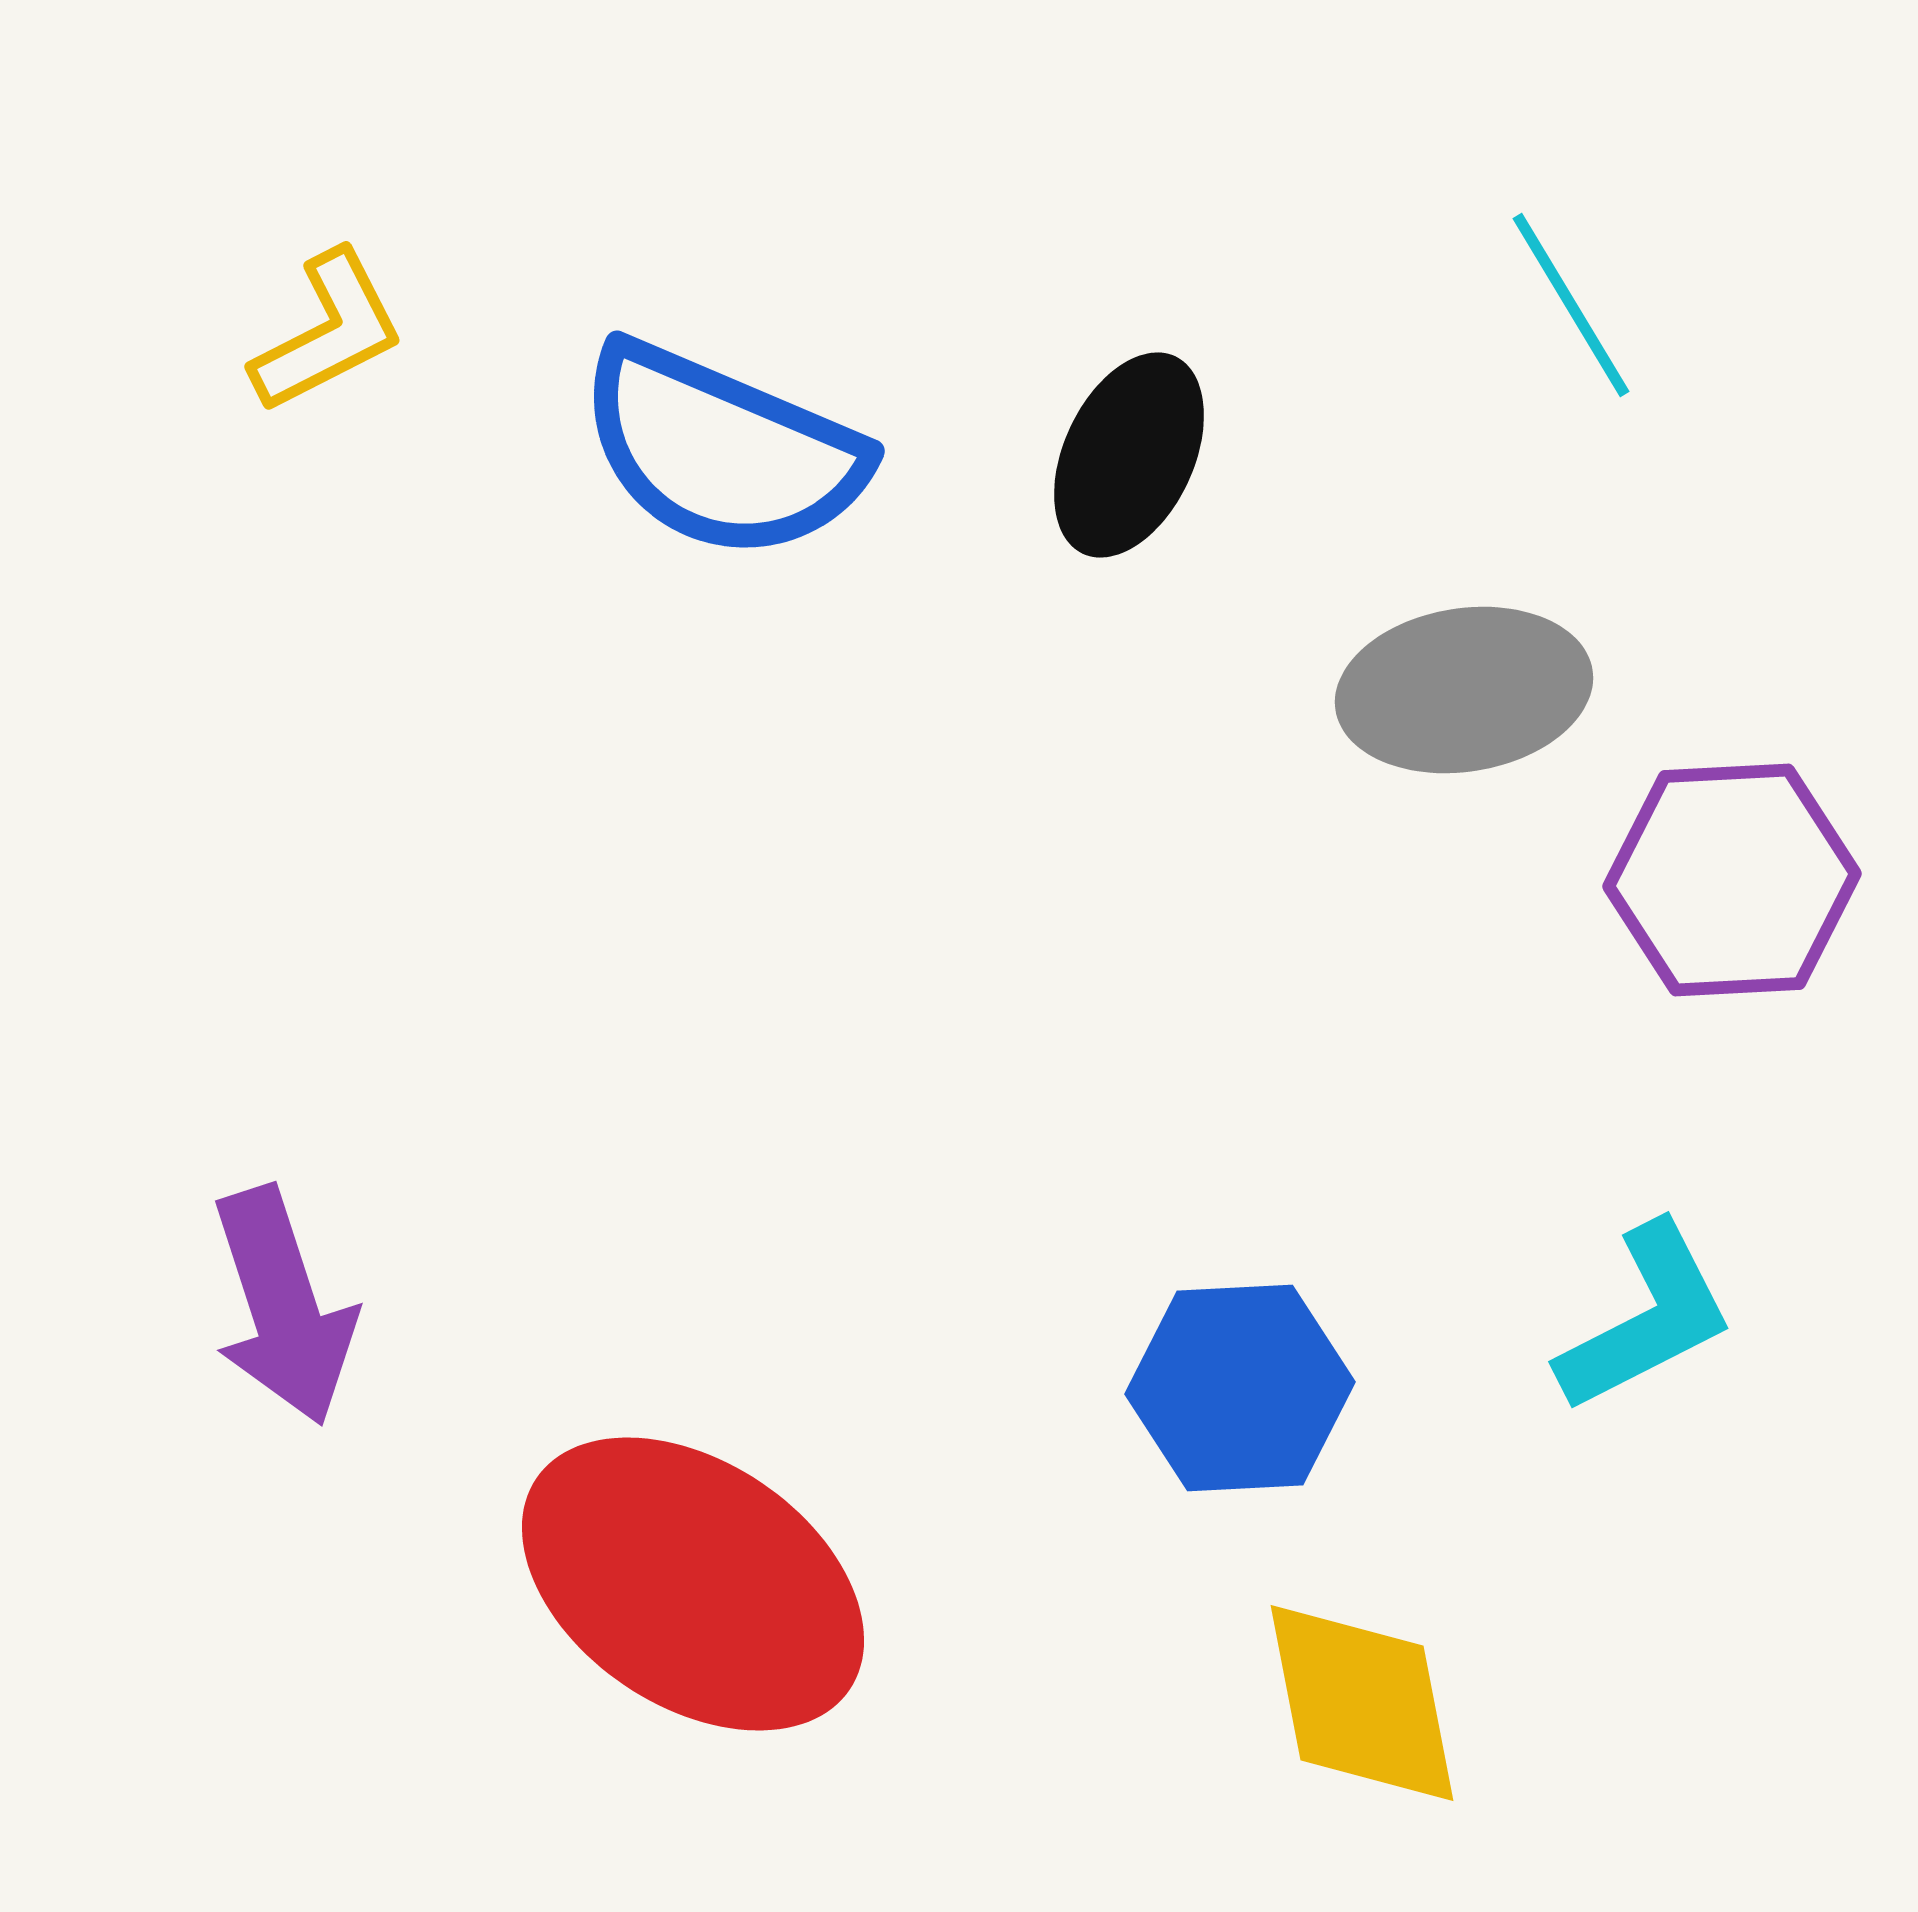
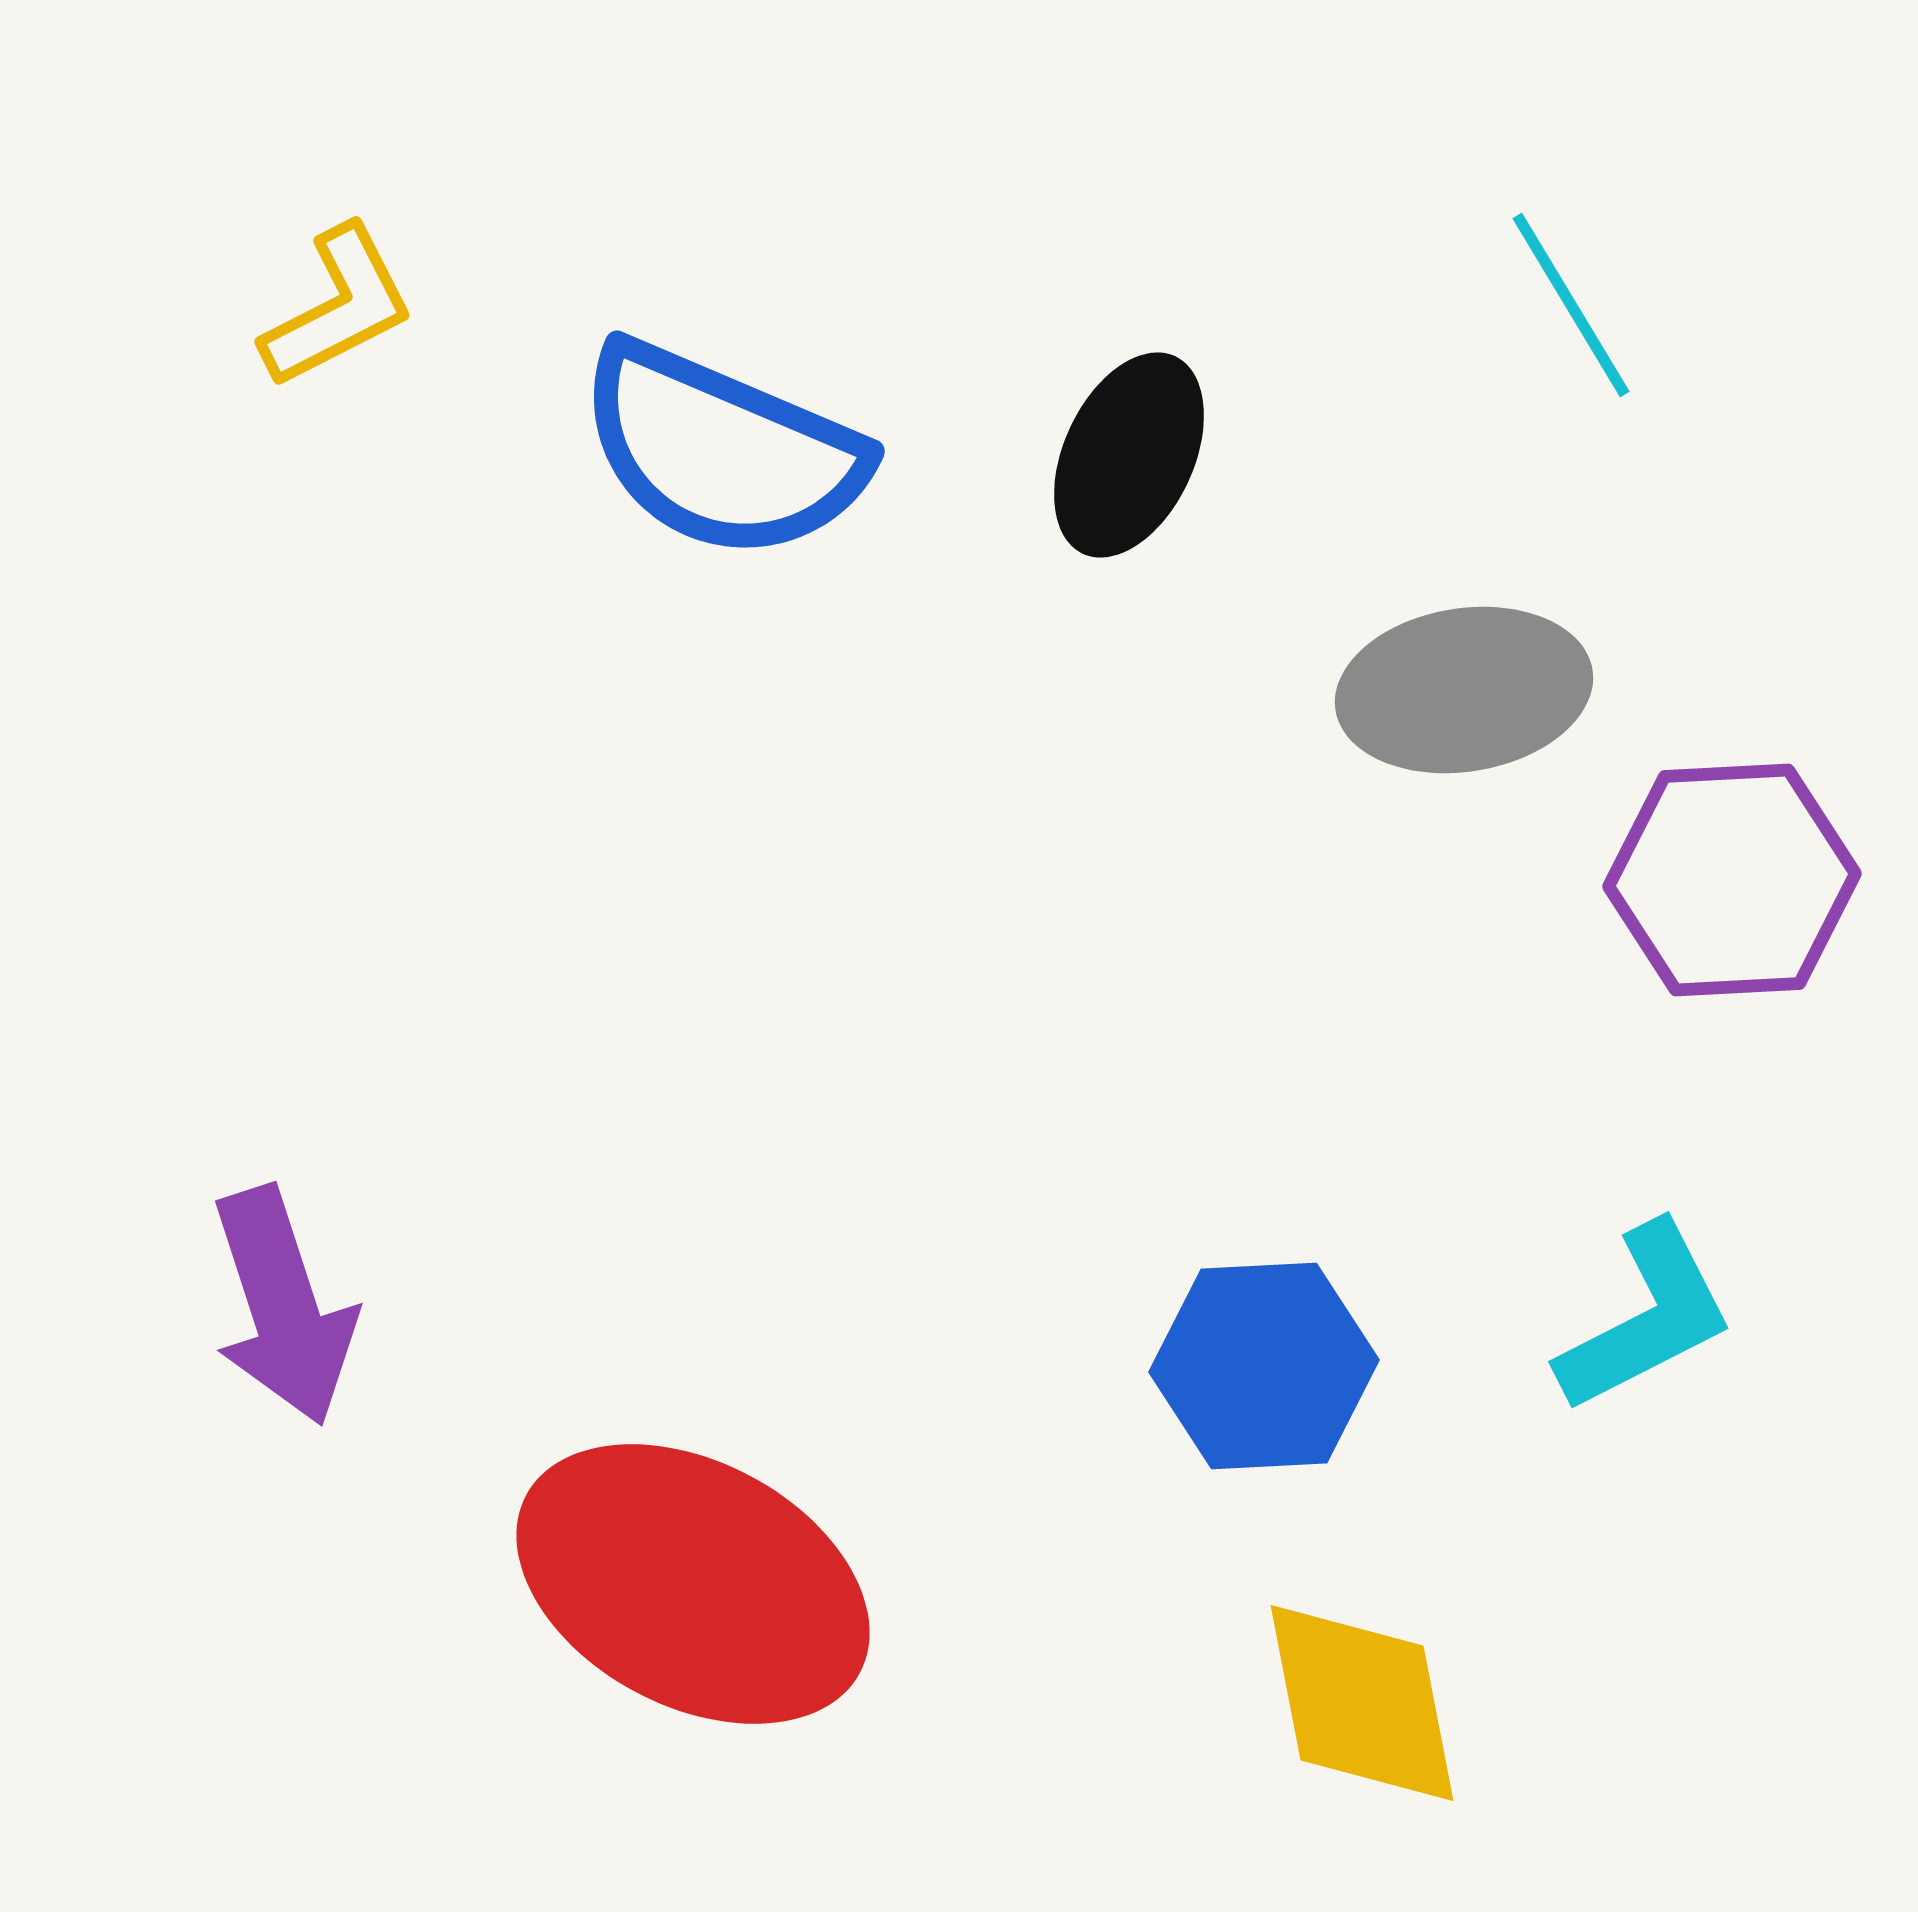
yellow L-shape: moved 10 px right, 25 px up
blue hexagon: moved 24 px right, 22 px up
red ellipse: rotated 6 degrees counterclockwise
